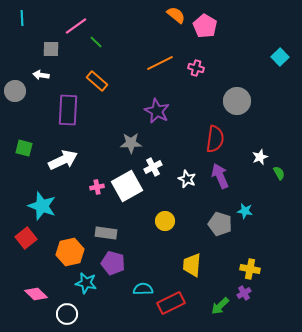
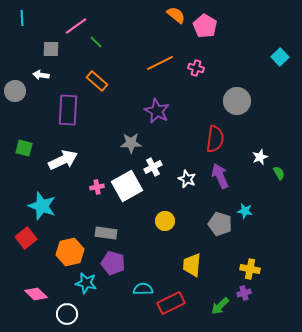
purple cross at (244, 293): rotated 16 degrees clockwise
